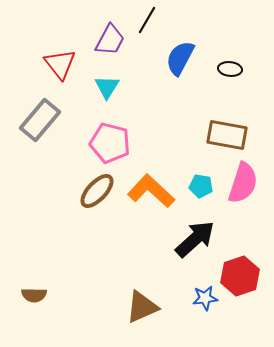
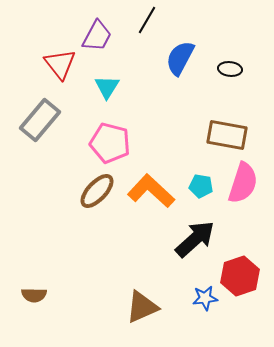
purple trapezoid: moved 13 px left, 4 px up
